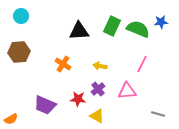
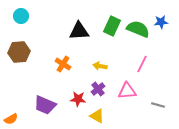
gray line: moved 9 px up
